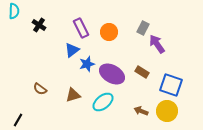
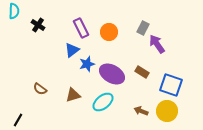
black cross: moved 1 px left
